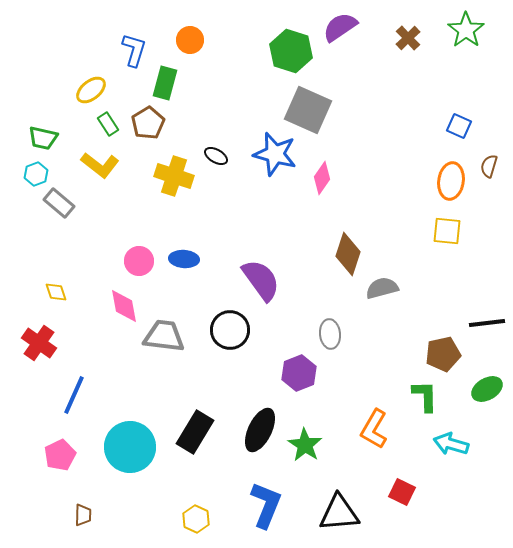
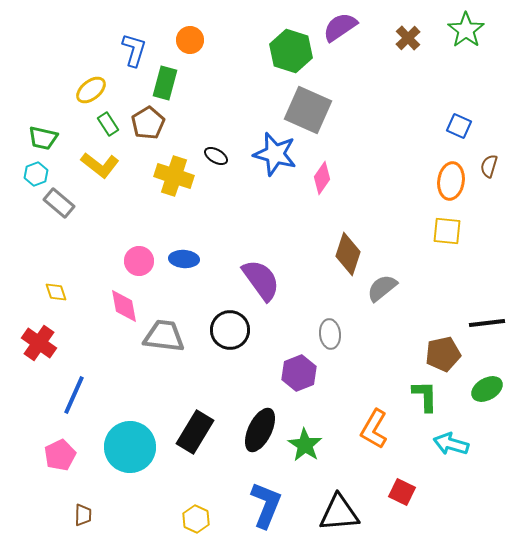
gray semicircle at (382, 288): rotated 24 degrees counterclockwise
